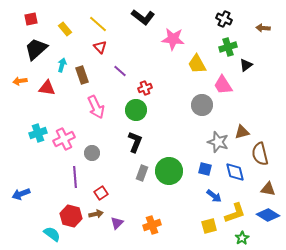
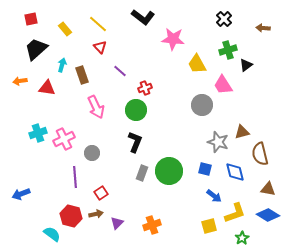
black cross at (224, 19): rotated 21 degrees clockwise
green cross at (228, 47): moved 3 px down
